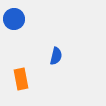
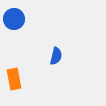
orange rectangle: moved 7 px left
